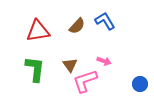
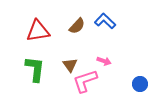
blue L-shape: rotated 15 degrees counterclockwise
